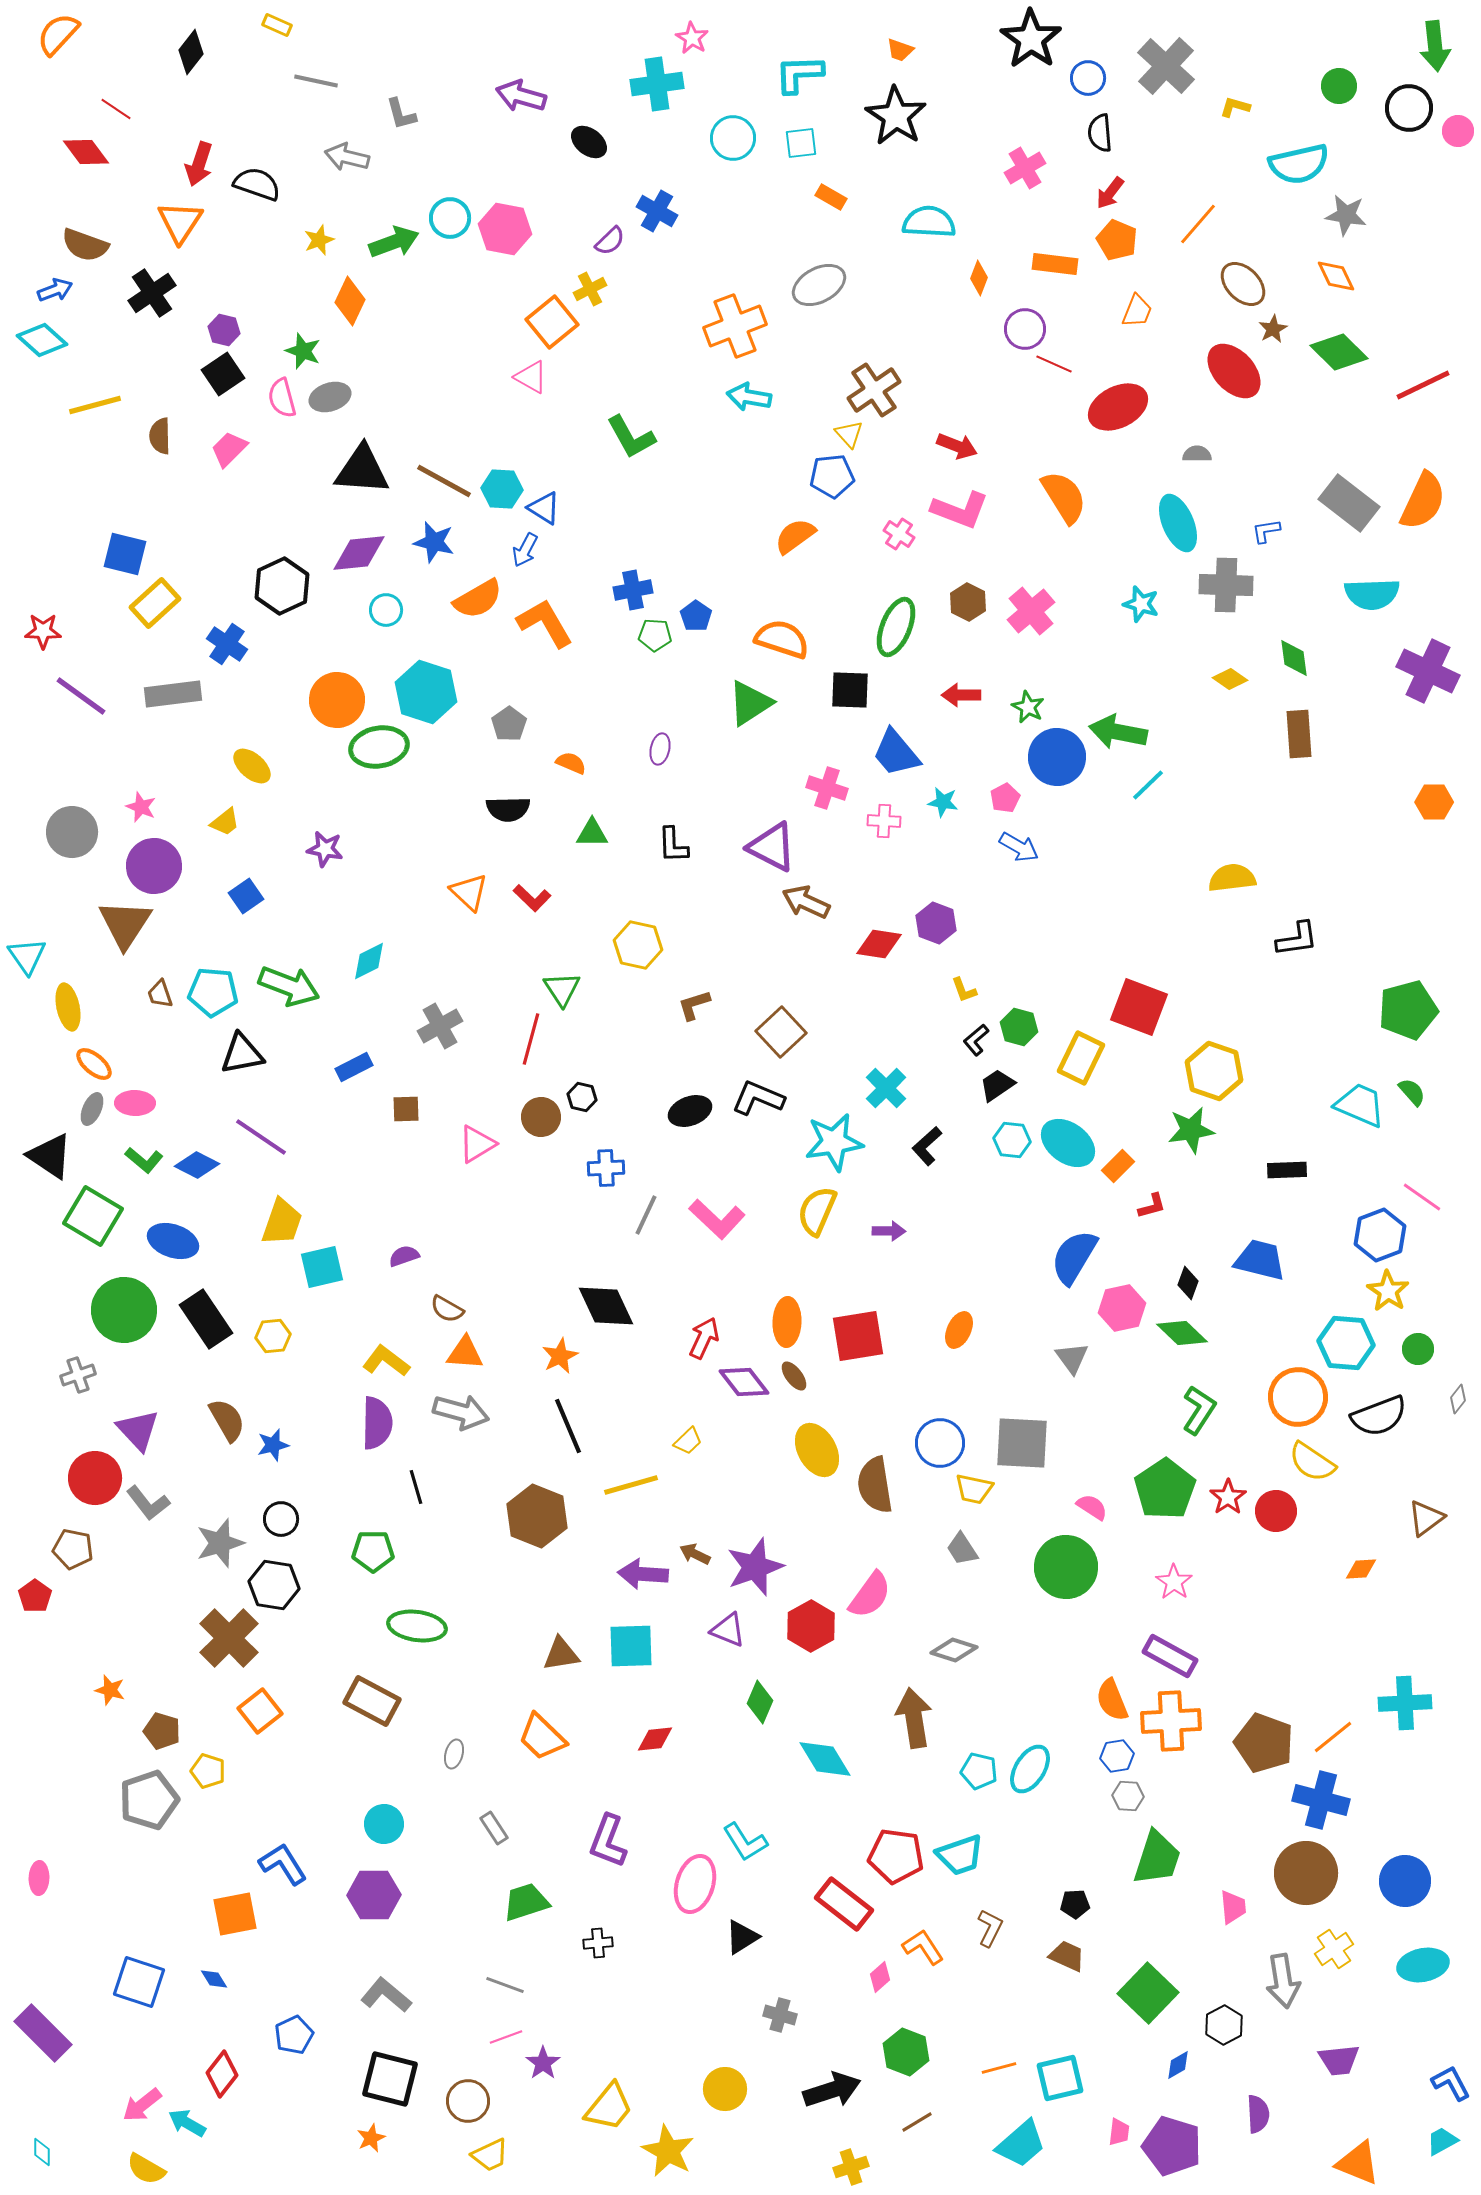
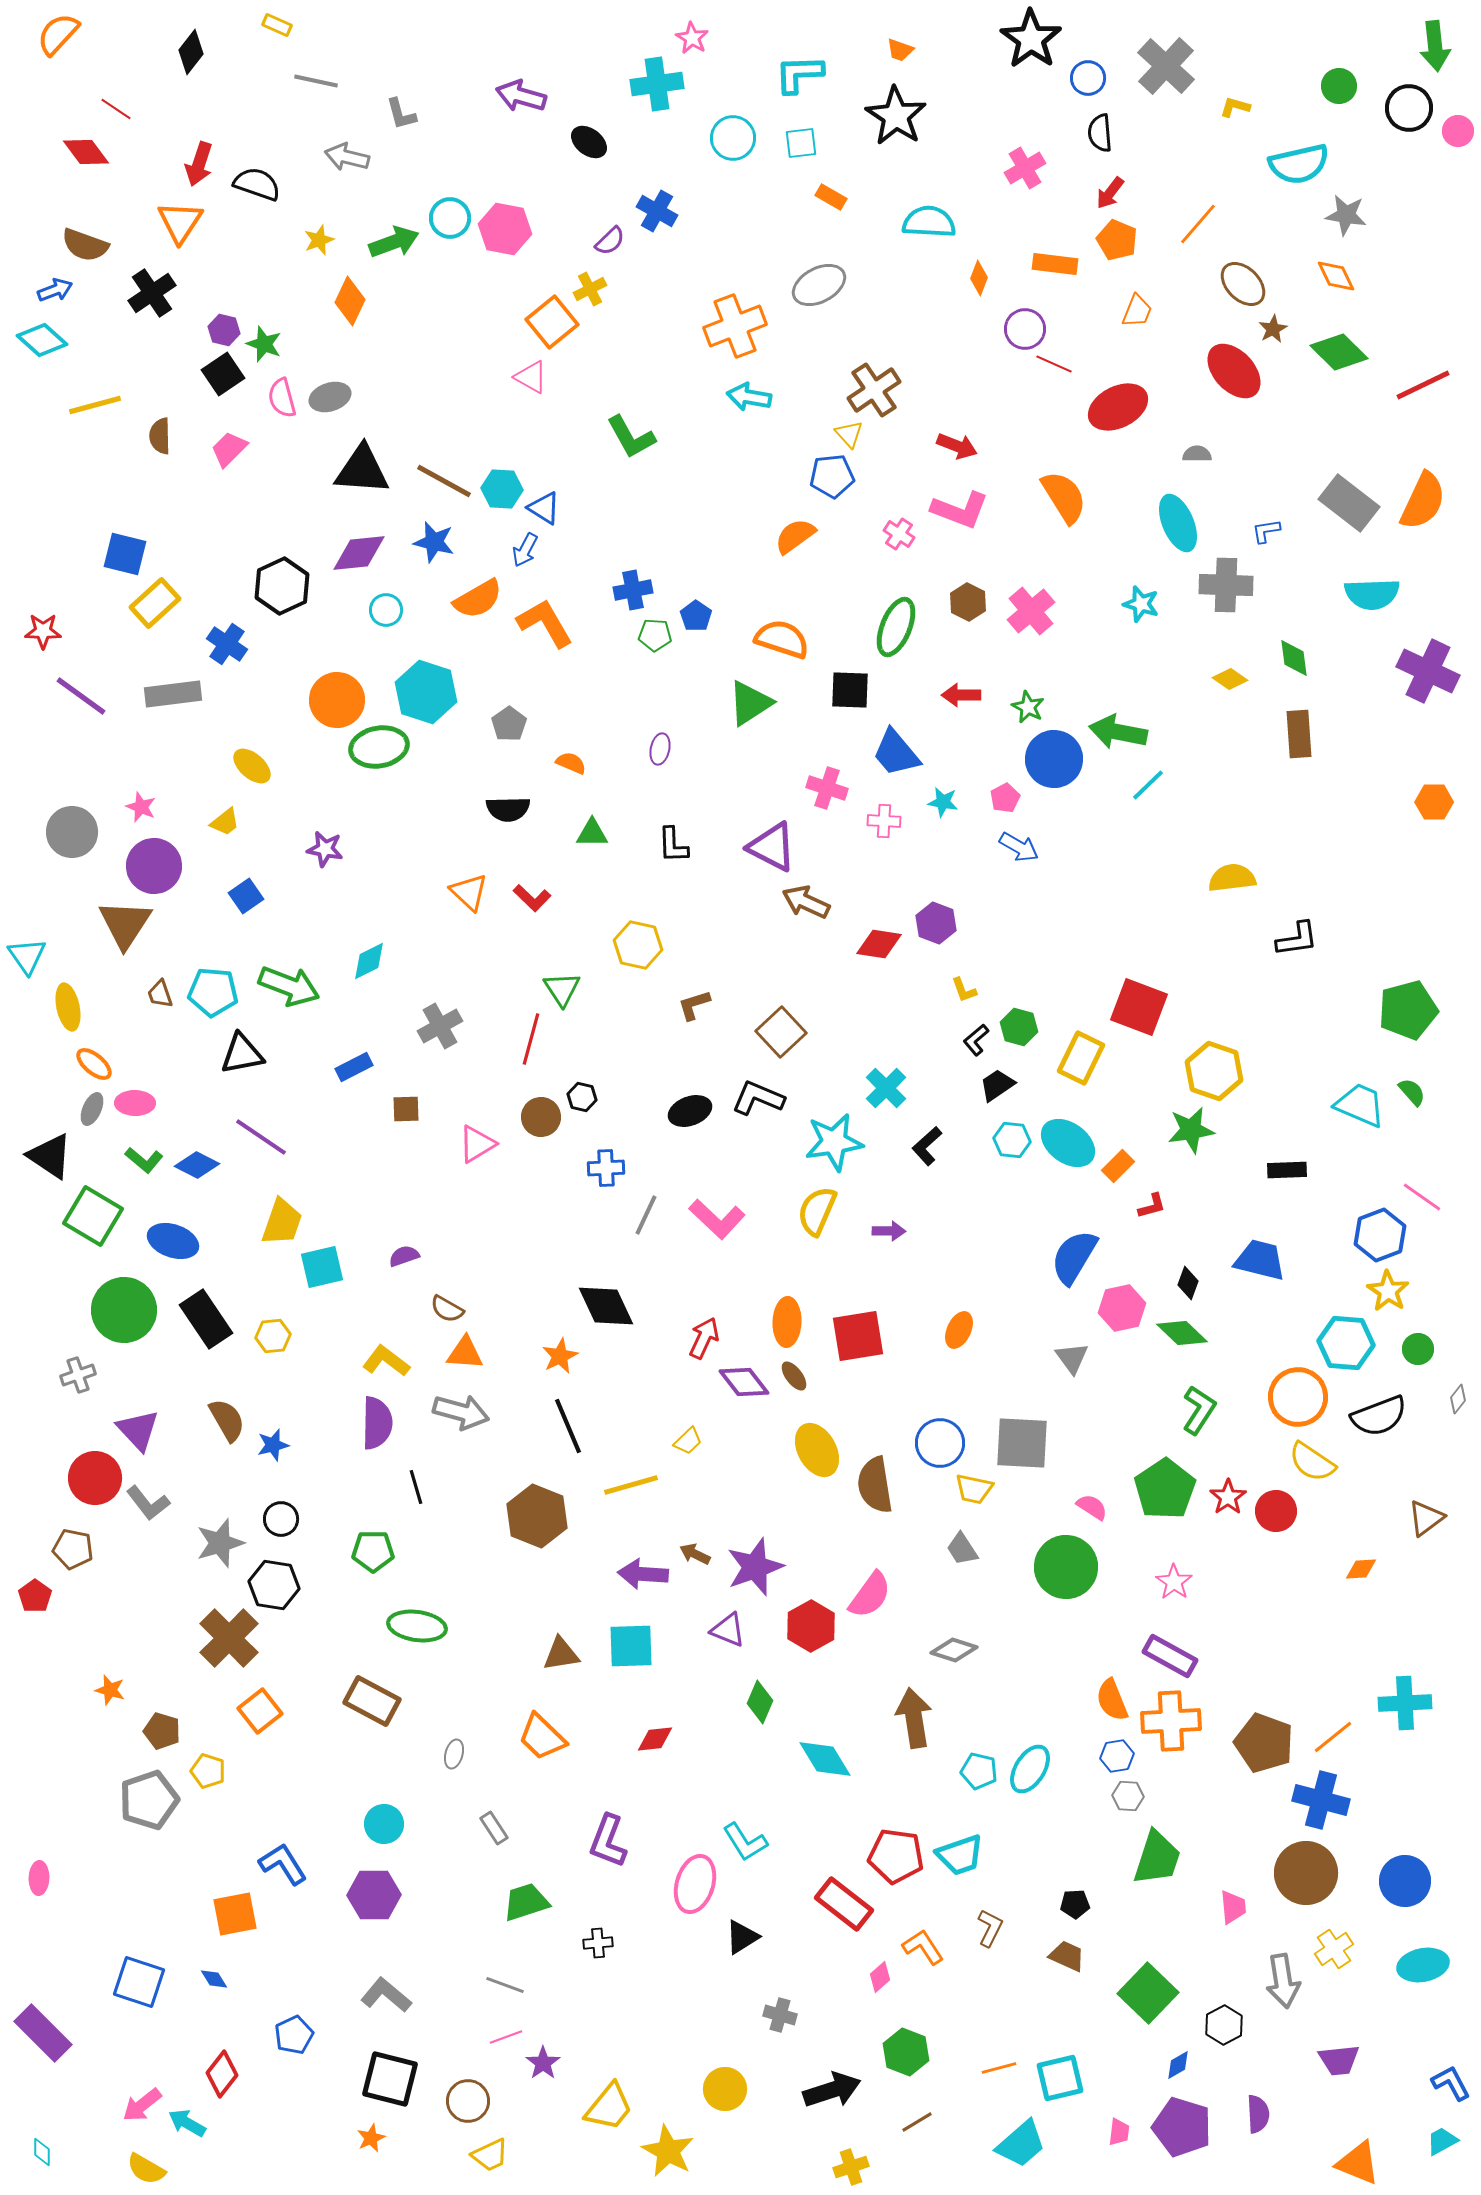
green star at (303, 351): moved 39 px left, 7 px up
blue circle at (1057, 757): moved 3 px left, 2 px down
purple pentagon at (1172, 2146): moved 10 px right, 19 px up
